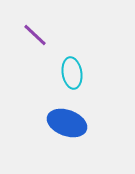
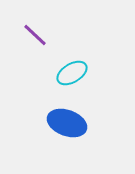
cyan ellipse: rotated 68 degrees clockwise
